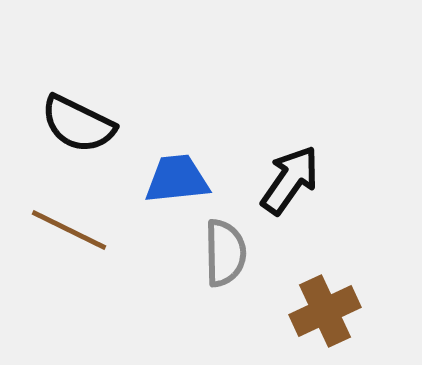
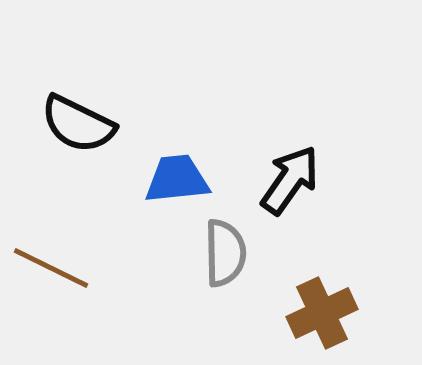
brown line: moved 18 px left, 38 px down
brown cross: moved 3 px left, 2 px down
